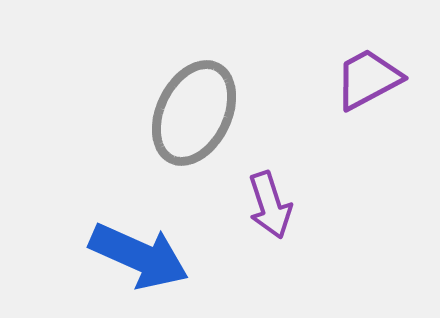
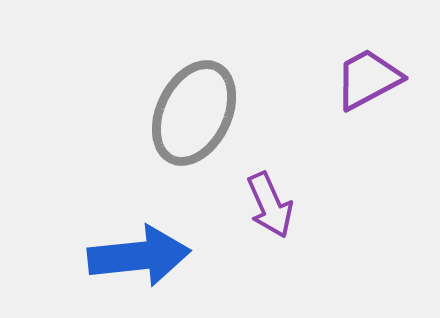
purple arrow: rotated 6 degrees counterclockwise
blue arrow: rotated 30 degrees counterclockwise
